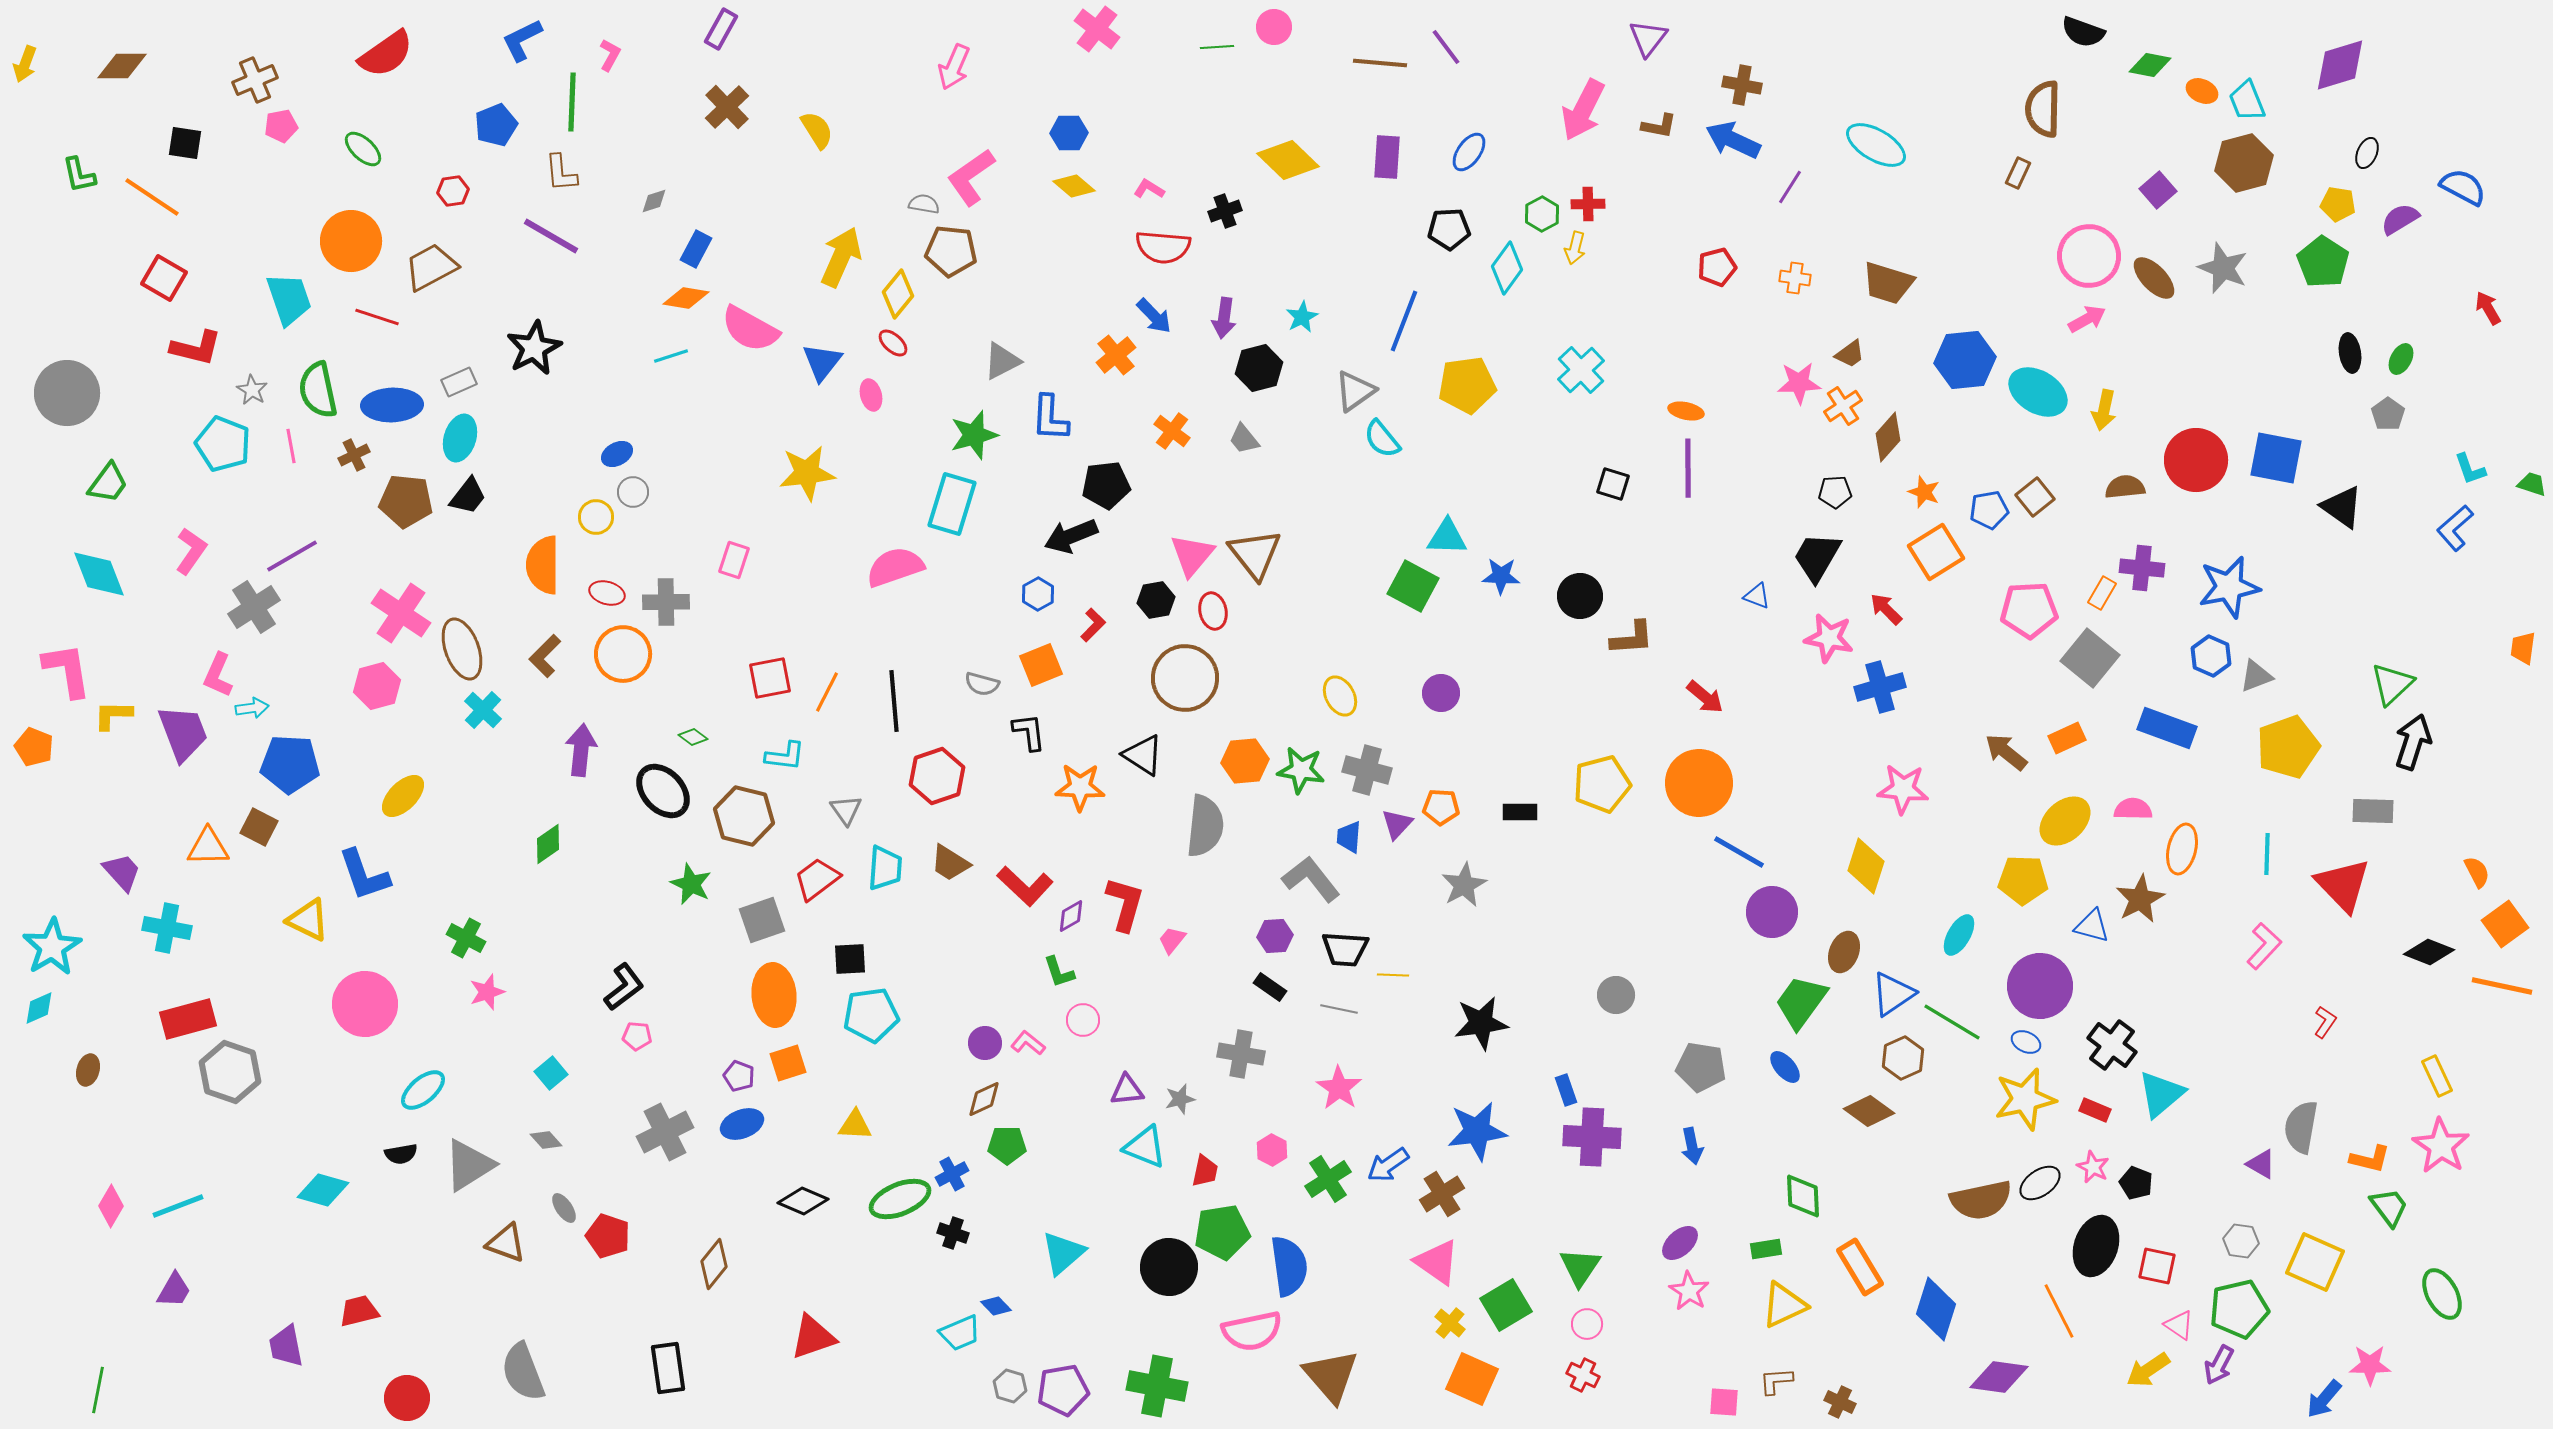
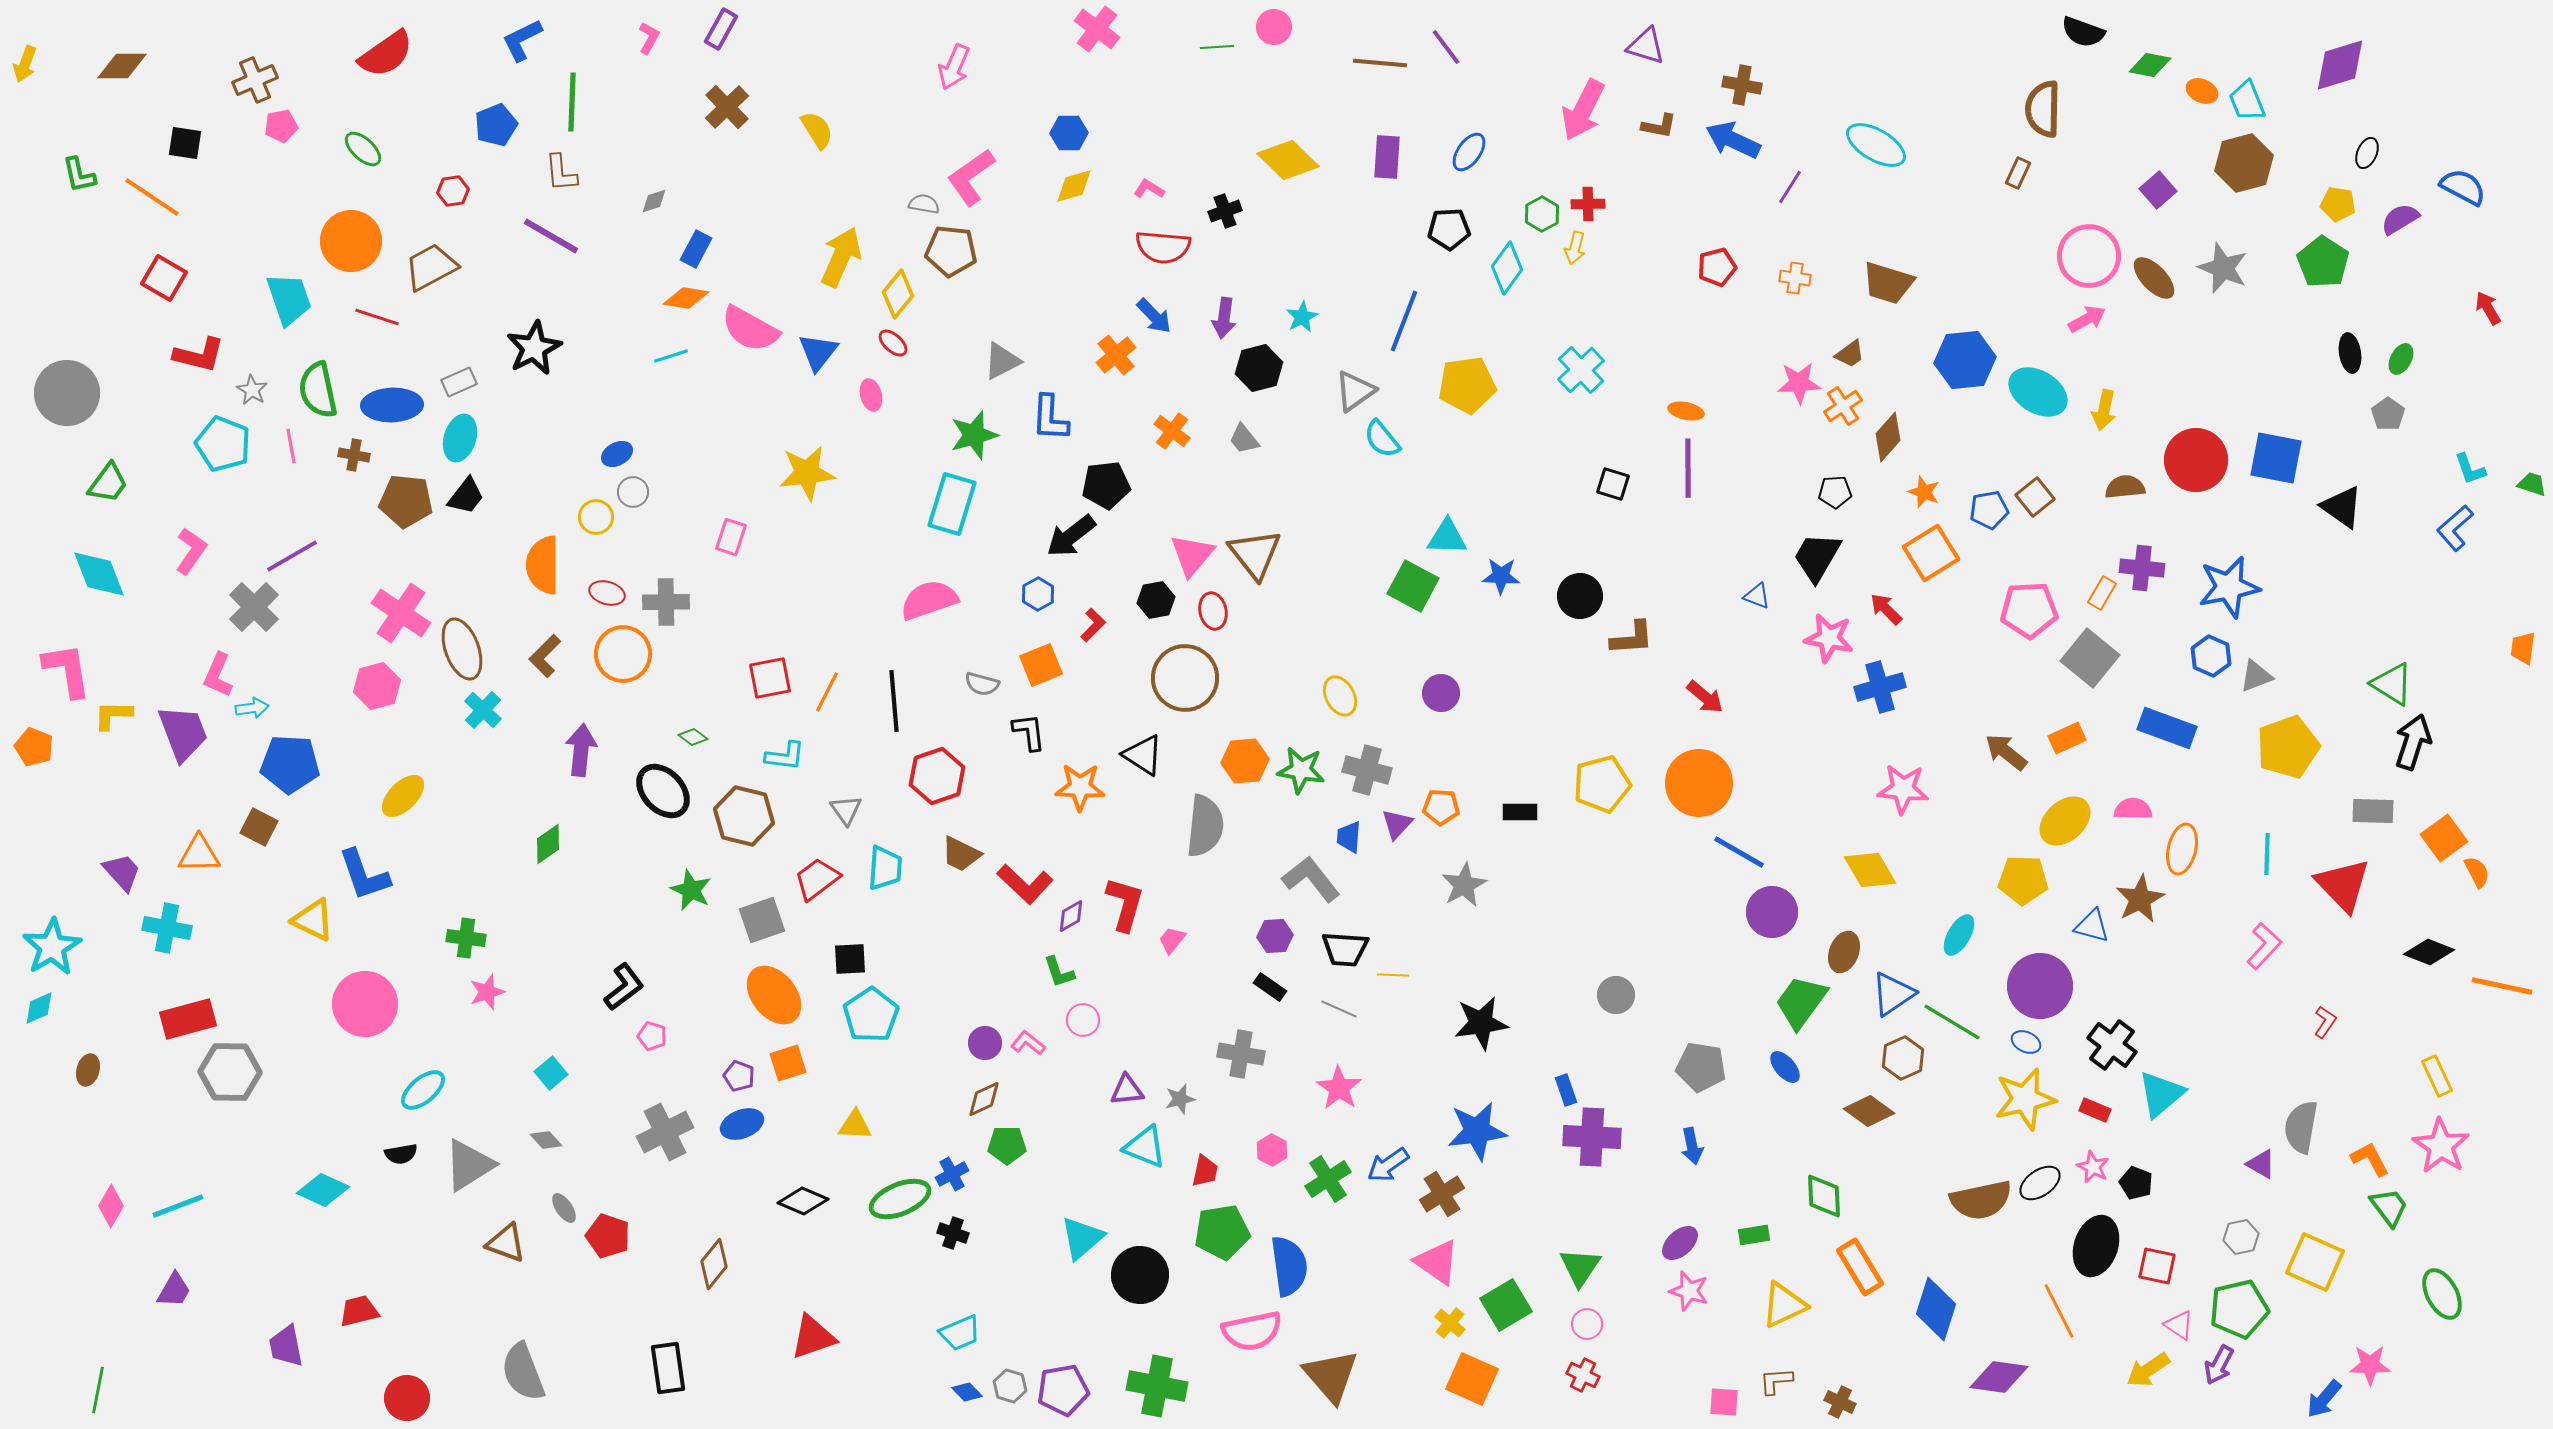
purple triangle at (1648, 38): moved 2 px left, 8 px down; rotated 51 degrees counterclockwise
pink L-shape at (610, 55): moved 39 px right, 17 px up
yellow diamond at (1074, 186): rotated 57 degrees counterclockwise
red L-shape at (196, 348): moved 3 px right, 7 px down
blue triangle at (822, 362): moved 4 px left, 10 px up
brown cross at (354, 455): rotated 36 degrees clockwise
black trapezoid at (468, 496): moved 2 px left
black arrow at (1071, 536): rotated 16 degrees counterclockwise
orange square at (1936, 552): moved 5 px left, 1 px down
pink rectangle at (734, 560): moved 3 px left, 23 px up
pink semicircle at (895, 567): moved 34 px right, 33 px down
gray cross at (254, 607): rotated 12 degrees counterclockwise
green triangle at (2392, 684): rotated 45 degrees counterclockwise
orange triangle at (208, 847): moved 9 px left, 7 px down
brown trapezoid at (950, 863): moved 11 px right, 9 px up; rotated 6 degrees counterclockwise
yellow diamond at (1866, 866): moved 4 px right, 4 px down; rotated 48 degrees counterclockwise
green star at (691, 884): moved 6 px down
red L-shape at (1025, 886): moved 2 px up
yellow triangle at (308, 920): moved 5 px right
orange square at (2505, 924): moved 61 px left, 86 px up
green cross at (466, 938): rotated 21 degrees counterclockwise
orange ellipse at (774, 995): rotated 34 degrees counterclockwise
gray line at (1339, 1009): rotated 12 degrees clockwise
cyan pentagon at (871, 1015): rotated 26 degrees counterclockwise
pink pentagon at (637, 1036): moved 15 px right; rotated 12 degrees clockwise
gray hexagon at (230, 1072): rotated 18 degrees counterclockwise
orange L-shape at (2370, 1159): rotated 132 degrees counterclockwise
cyan diamond at (323, 1190): rotated 9 degrees clockwise
green diamond at (1803, 1196): moved 21 px right
gray hexagon at (2241, 1241): moved 4 px up; rotated 20 degrees counterclockwise
green rectangle at (1766, 1249): moved 12 px left, 14 px up
cyan triangle at (1063, 1253): moved 19 px right, 15 px up
black circle at (1169, 1267): moved 29 px left, 8 px down
pink star at (1689, 1291): rotated 15 degrees counterclockwise
blue diamond at (996, 1306): moved 29 px left, 86 px down
